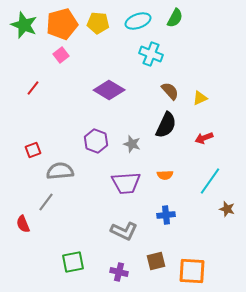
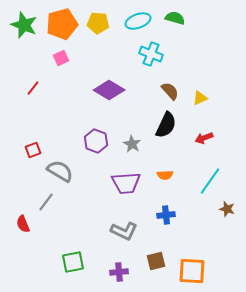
green semicircle: rotated 102 degrees counterclockwise
pink square: moved 3 px down; rotated 14 degrees clockwise
gray star: rotated 12 degrees clockwise
gray semicircle: rotated 36 degrees clockwise
purple cross: rotated 18 degrees counterclockwise
